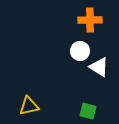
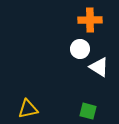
white circle: moved 2 px up
yellow triangle: moved 1 px left, 3 px down
